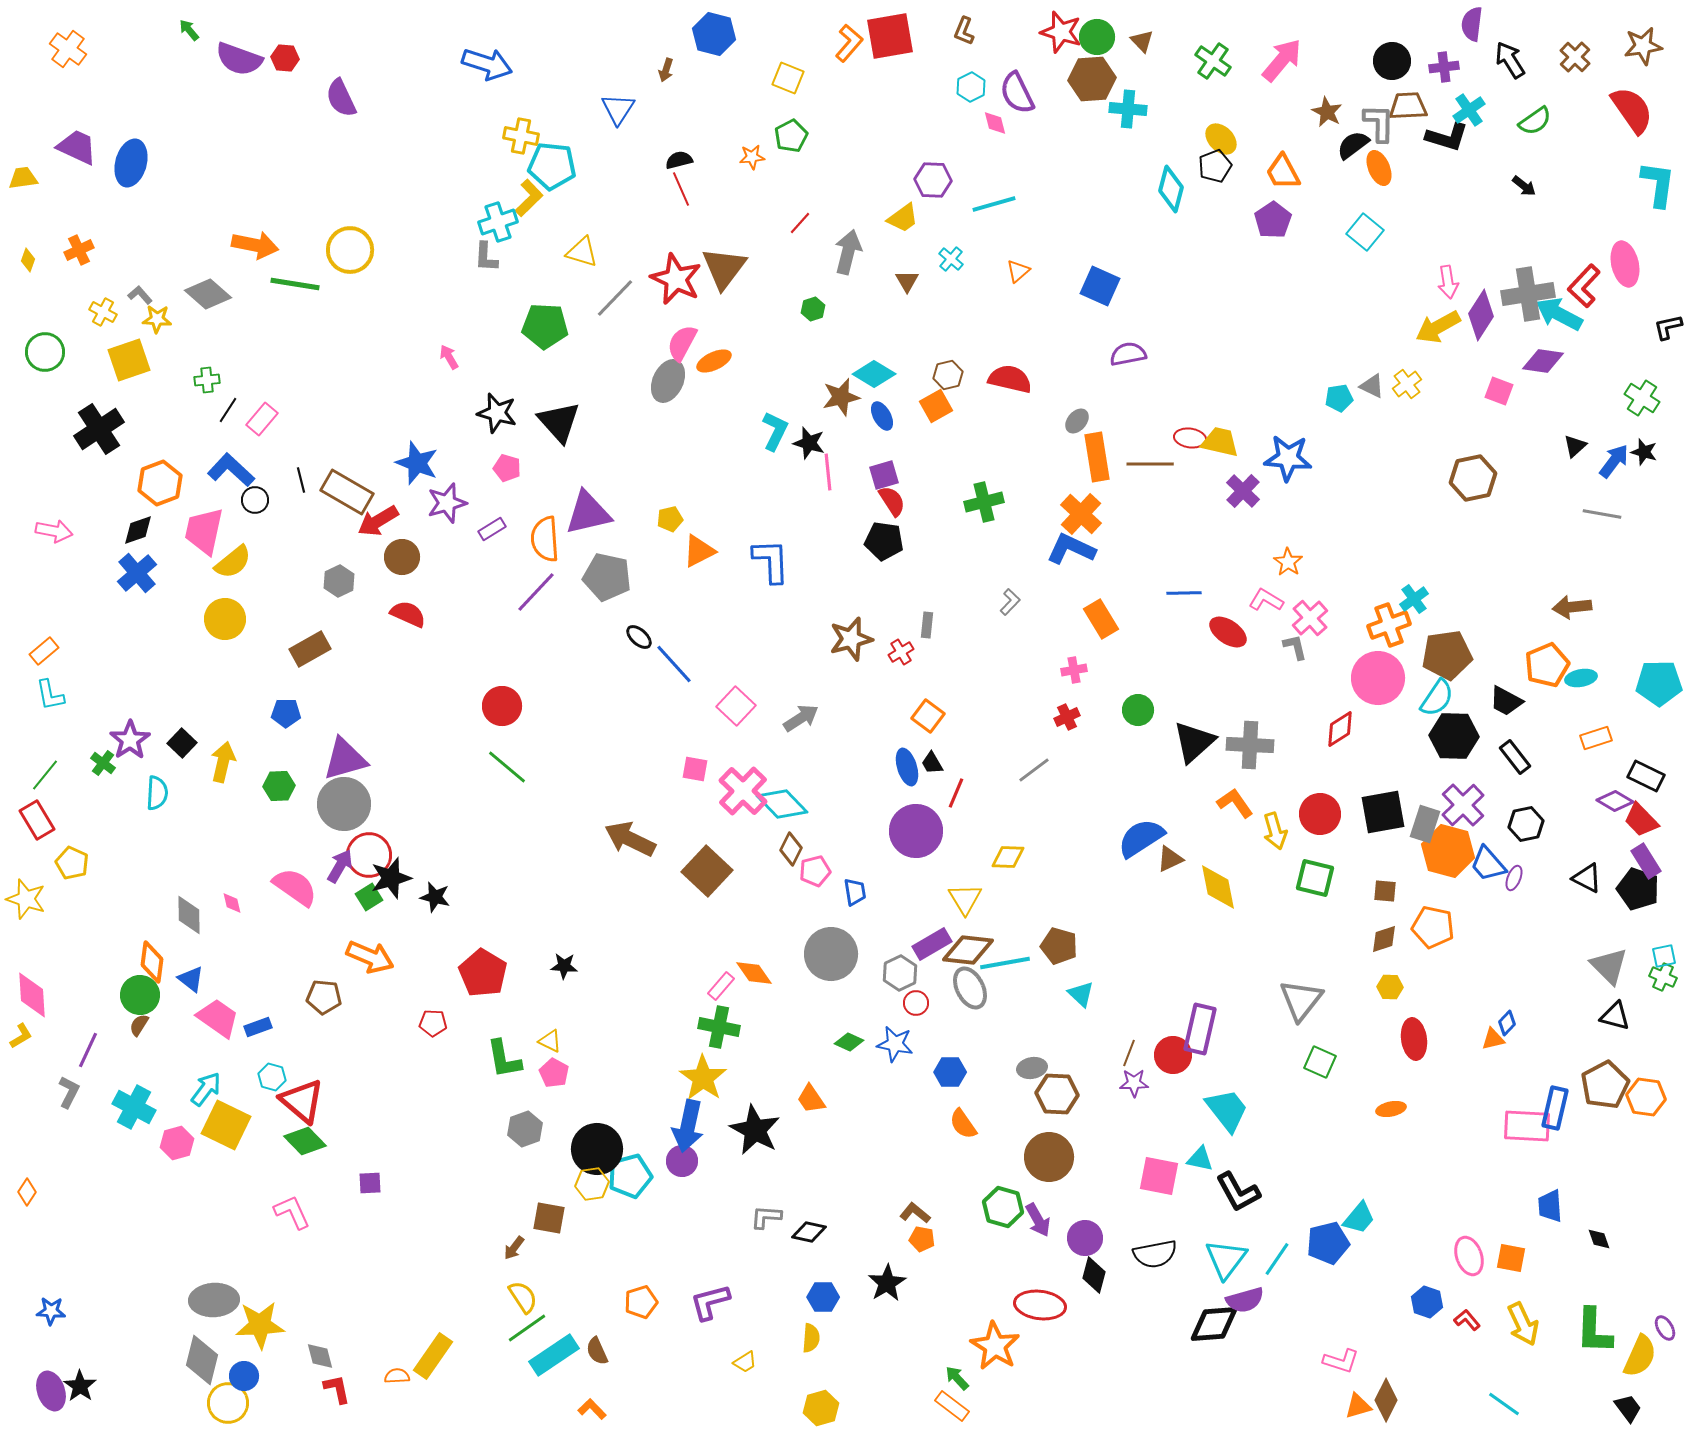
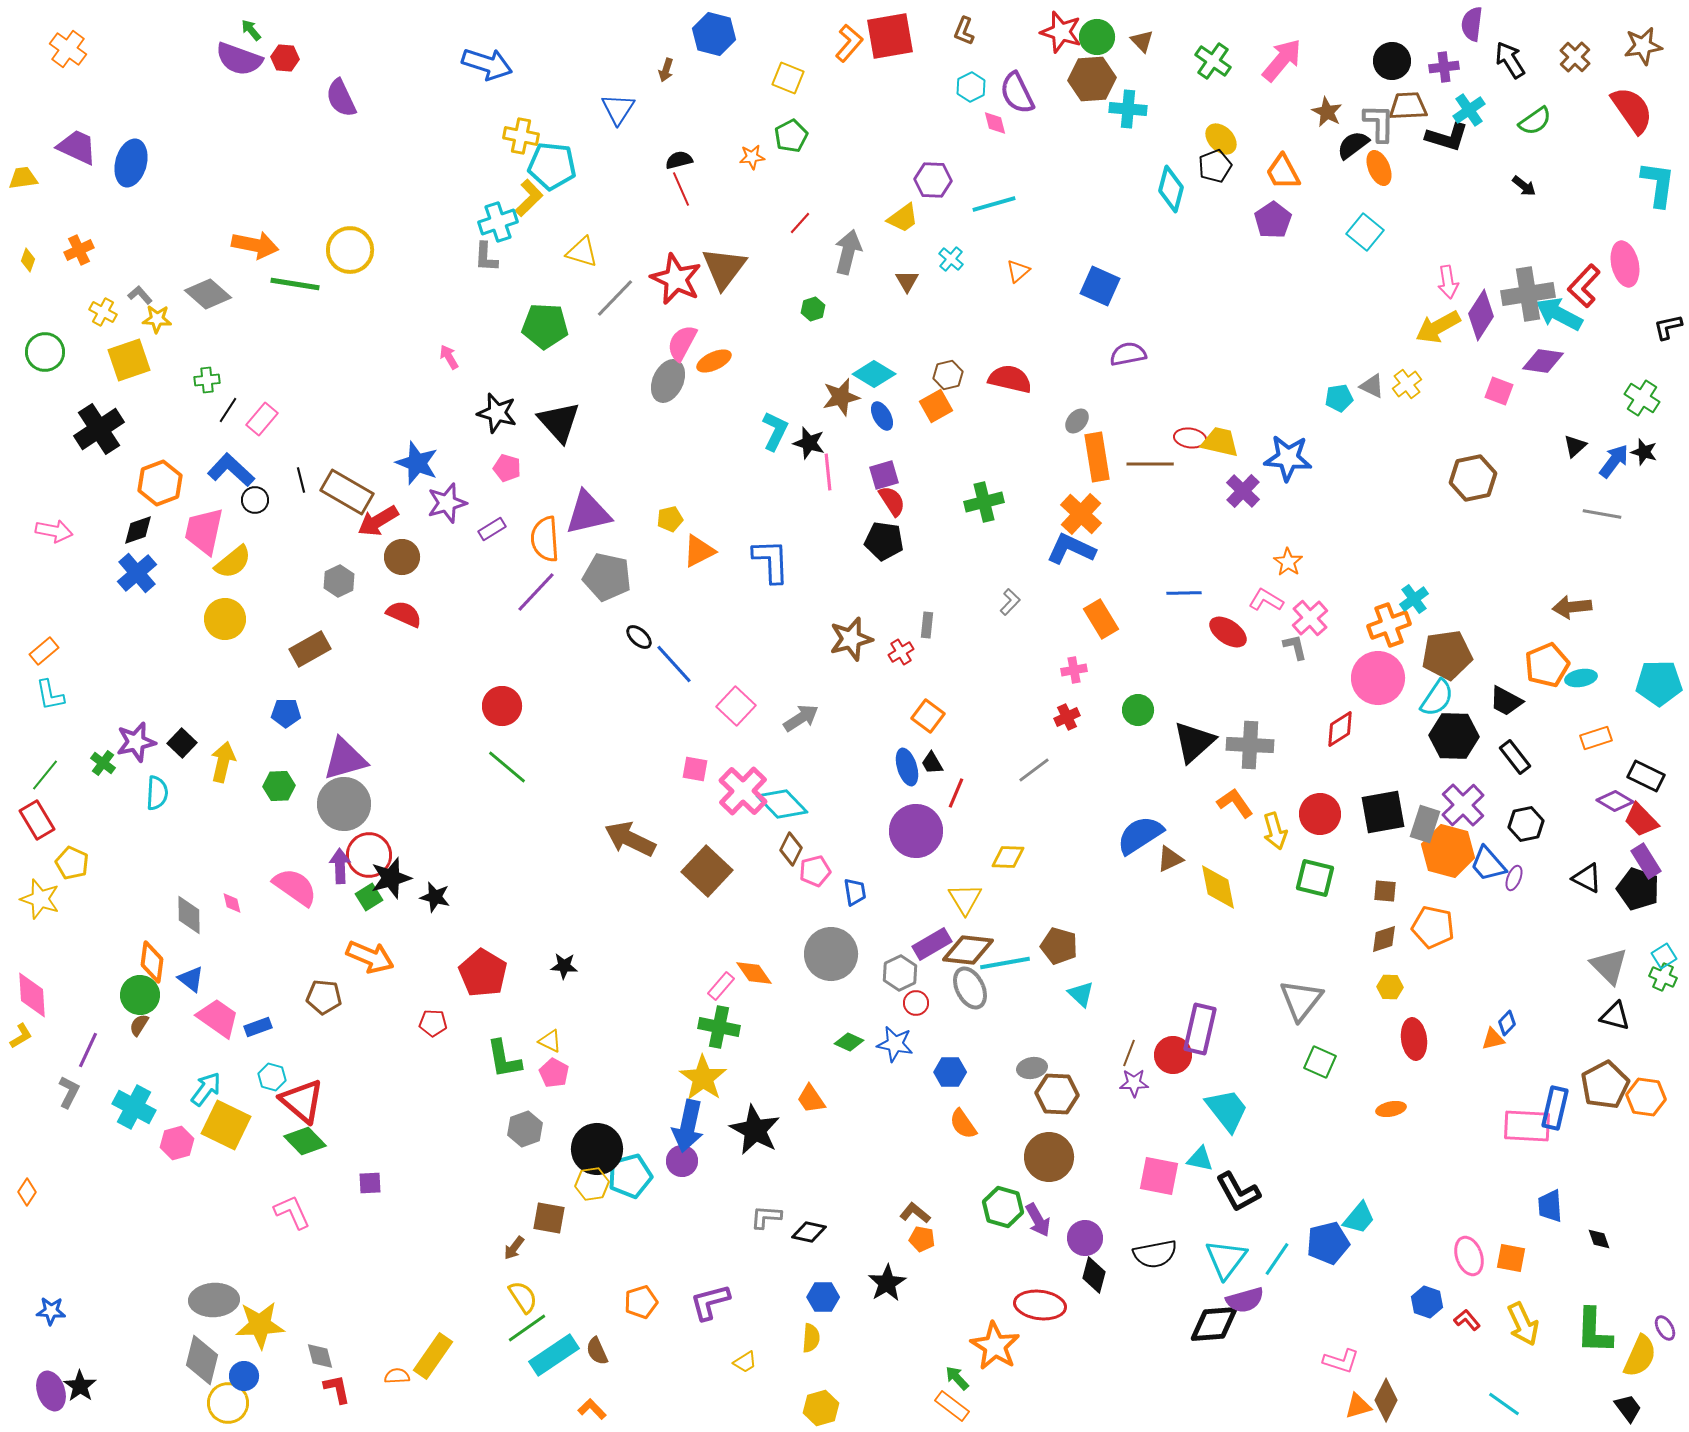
green arrow at (189, 30): moved 62 px right
red semicircle at (408, 614): moved 4 px left
purple star at (130, 740): moved 6 px right, 2 px down; rotated 21 degrees clockwise
blue semicircle at (1141, 838): moved 1 px left, 3 px up
purple arrow at (340, 866): rotated 32 degrees counterclockwise
yellow star at (26, 899): moved 14 px right
cyan square at (1664, 956): rotated 20 degrees counterclockwise
